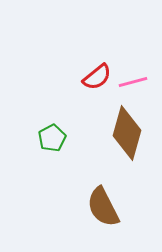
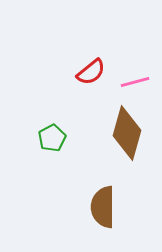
red semicircle: moved 6 px left, 5 px up
pink line: moved 2 px right
brown semicircle: rotated 27 degrees clockwise
